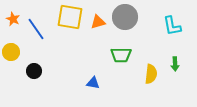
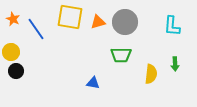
gray circle: moved 5 px down
cyan L-shape: rotated 15 degrees clockwise
black circle: moved 18 px left
